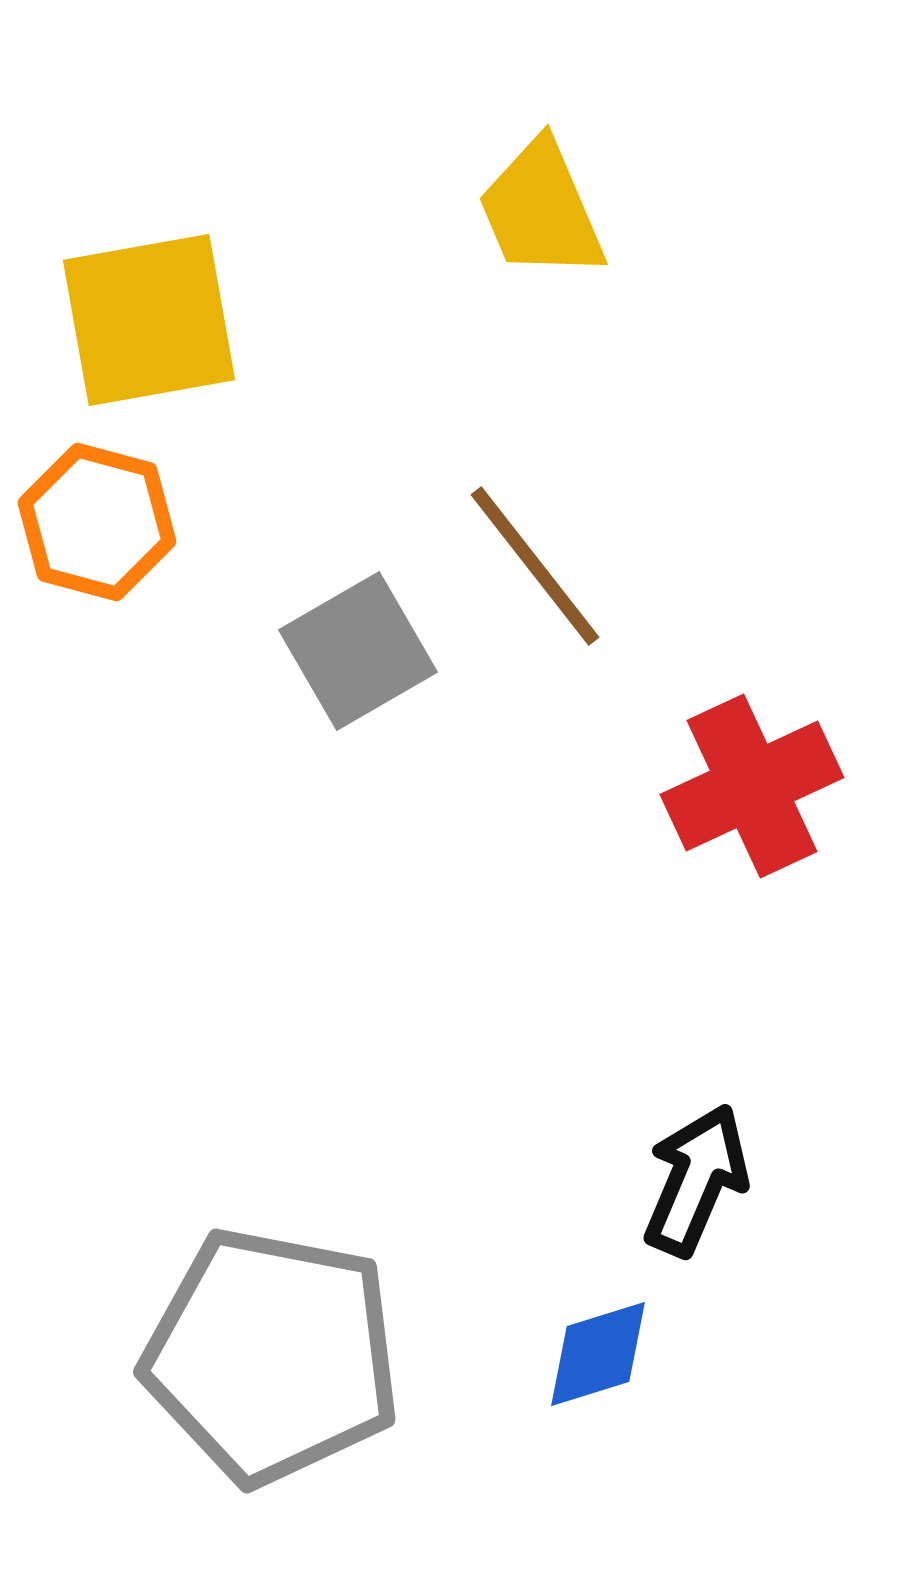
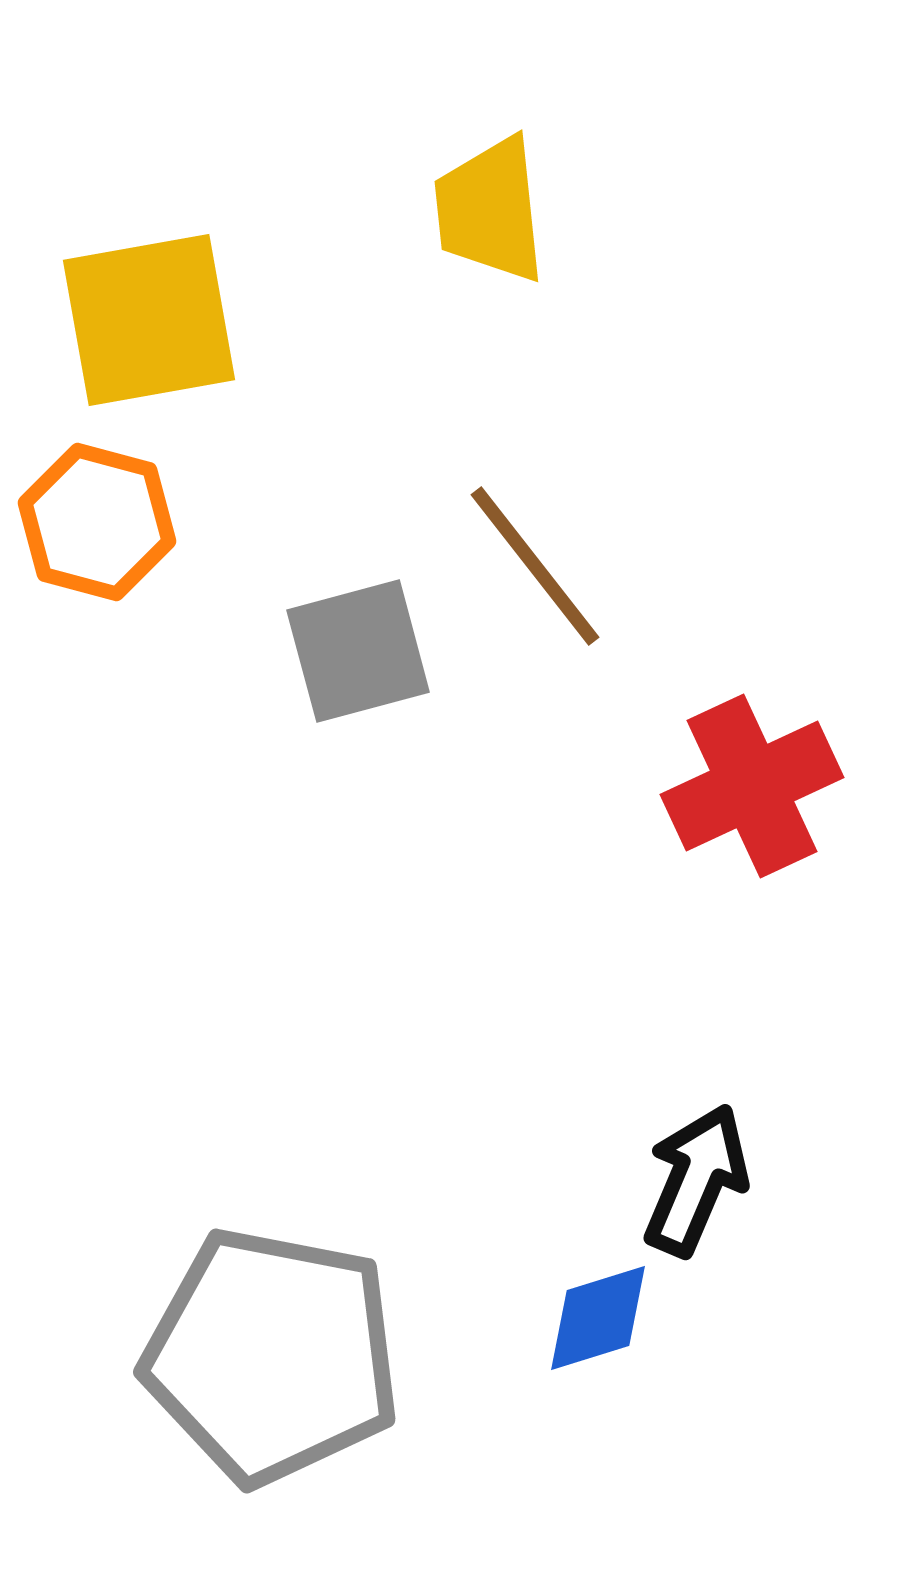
yellow trapezoid: moved 51 px left; rotated 17 degrees clockwise
gray square: rotated 15 degrees clockwise
blue diamond: moved 36 px up
